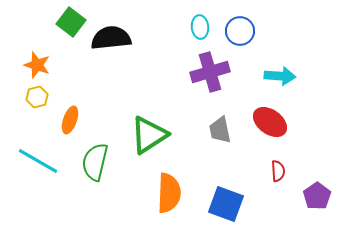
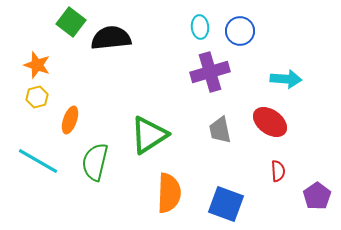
cyan arrow: moved 6 px right, 3 px down
